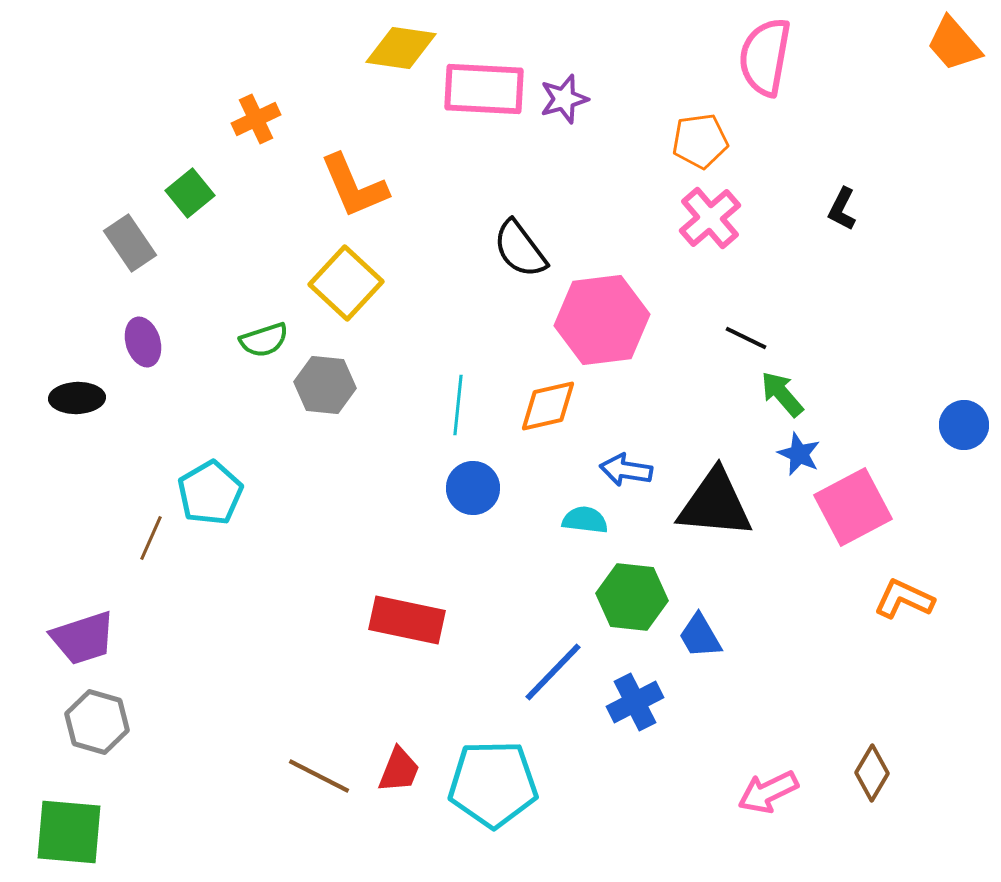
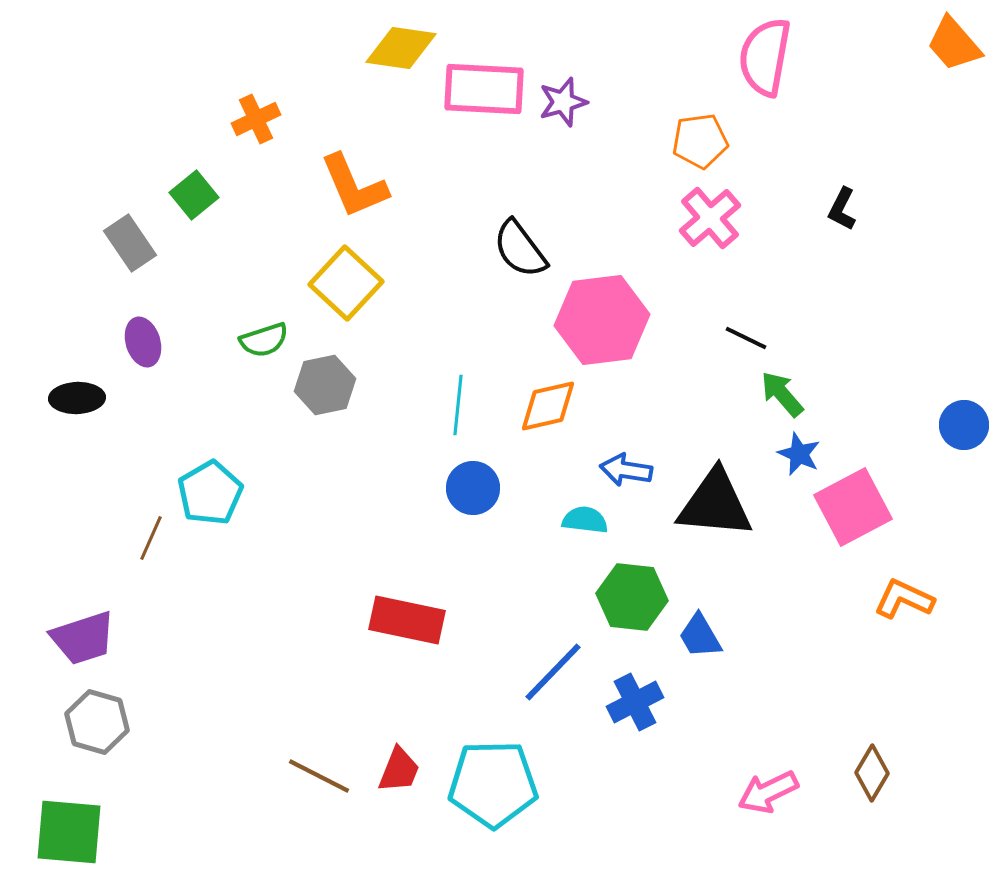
purple star at (564, 99): moved 1 px left, 3 px down
green square at (190, 193): moved 4 px right, 2 px down
gray hexagon at (325, 385): rotated 18 degrees counterclockwise
